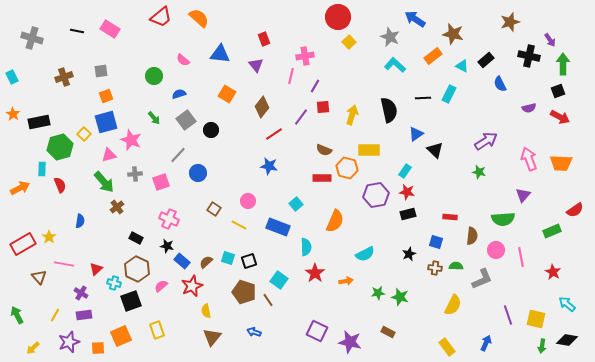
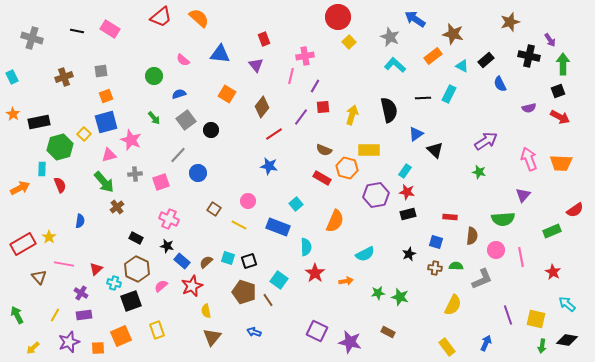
red rectangle at (322, 178): rotated 30 degrees clockwise
